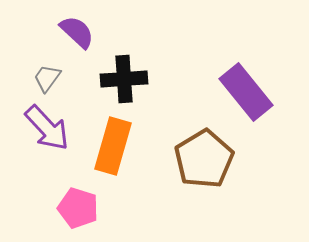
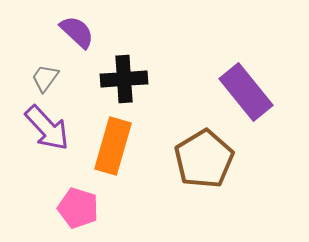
gray trapezoid: moved 2 px left
